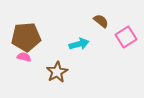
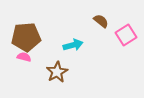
pink square: moved 2 px up
cyan arrow: moved 6 px left, 1 px down
